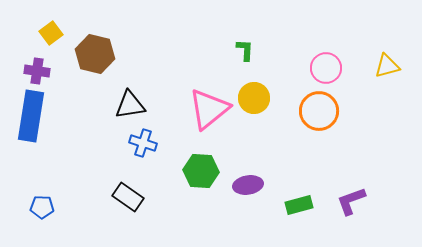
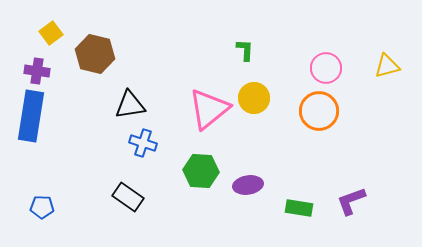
green rectangle: moved 3 px down; rotated 24 degrees clockwise
